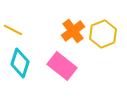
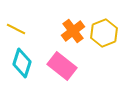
yellow line: moved 3 px right, 1 px up
yellow hexagon: moved 1 px right, 1 px up
cyan diamond: moved 2 px right
